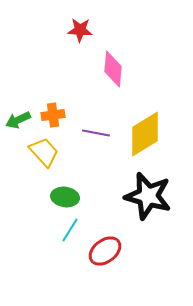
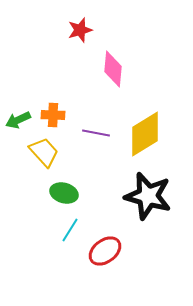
red star: rotated 20 degrees counterclockwise
orange cross: rotated 10 degrees clockwise
green ellipse: moved 1 px left, 4 px up; rotated 8 degrees clockwise
